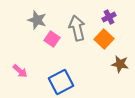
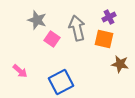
orange square: rotated 30 degrees counterclockwise
